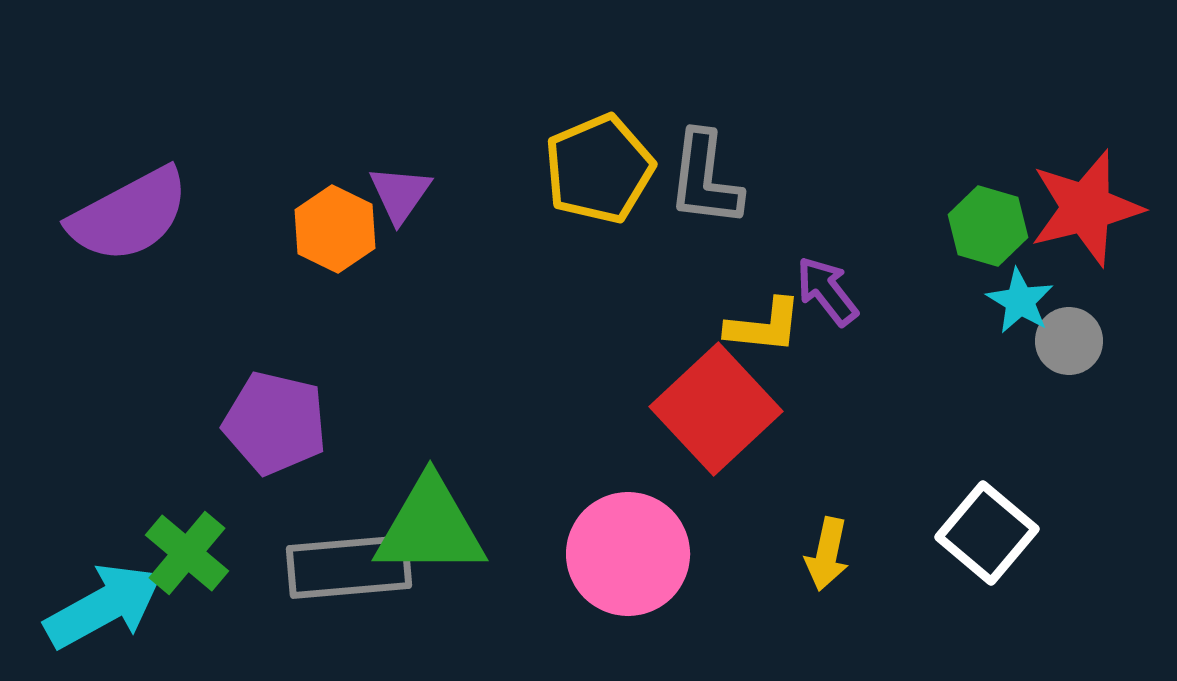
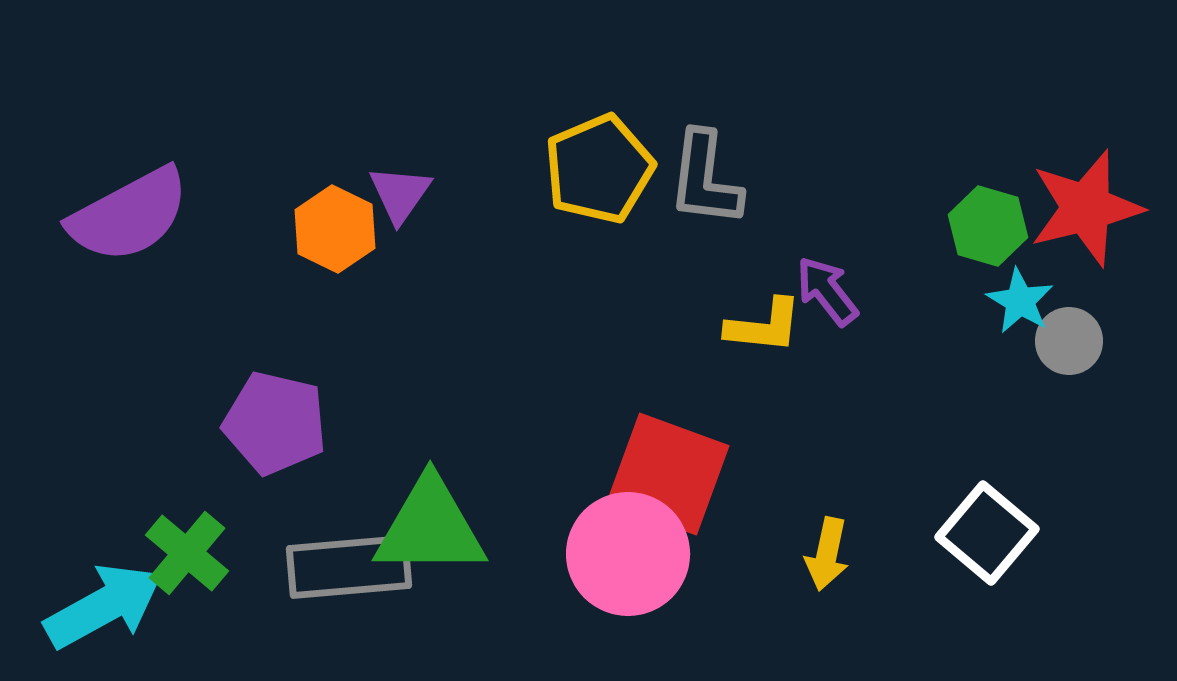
red square: moved 48 px left, 65 px down; rotated 27 degrees counterclockwise
